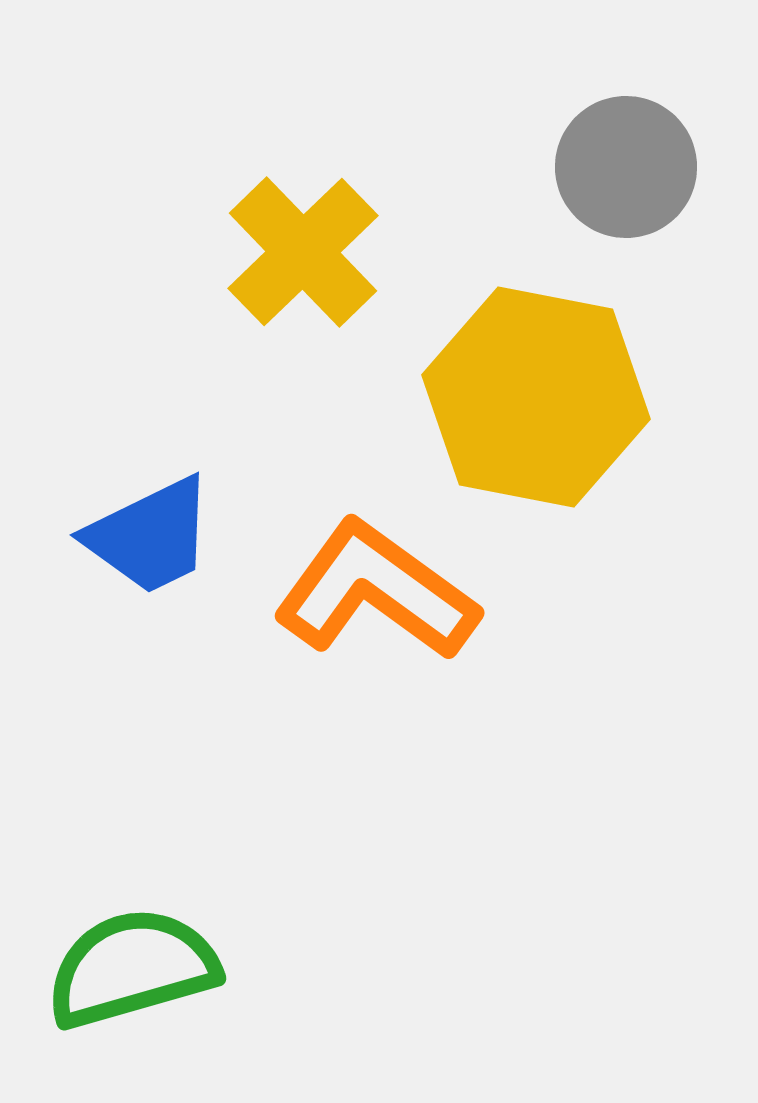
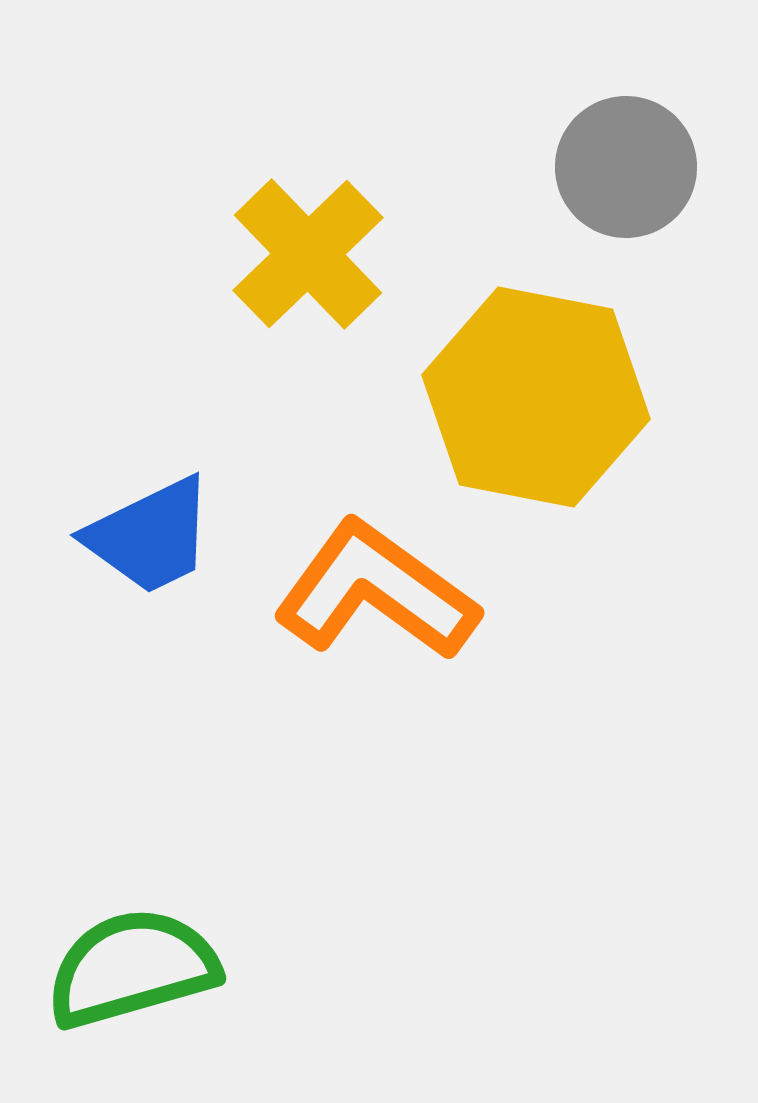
yellow cross: moved 5 px right, 2 px down
